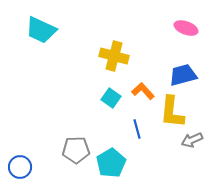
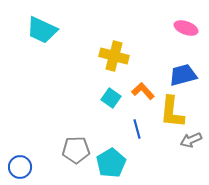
cyan trapezoid: moved 1 px right
gray arrow: moved 1 px left
